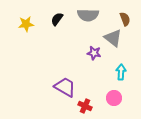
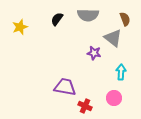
yellow star: moved 6 px left, 3 px down; rotated 14 degrees counterclockwise
purple trapezoid: rotated 20 degrees counterclockwise
